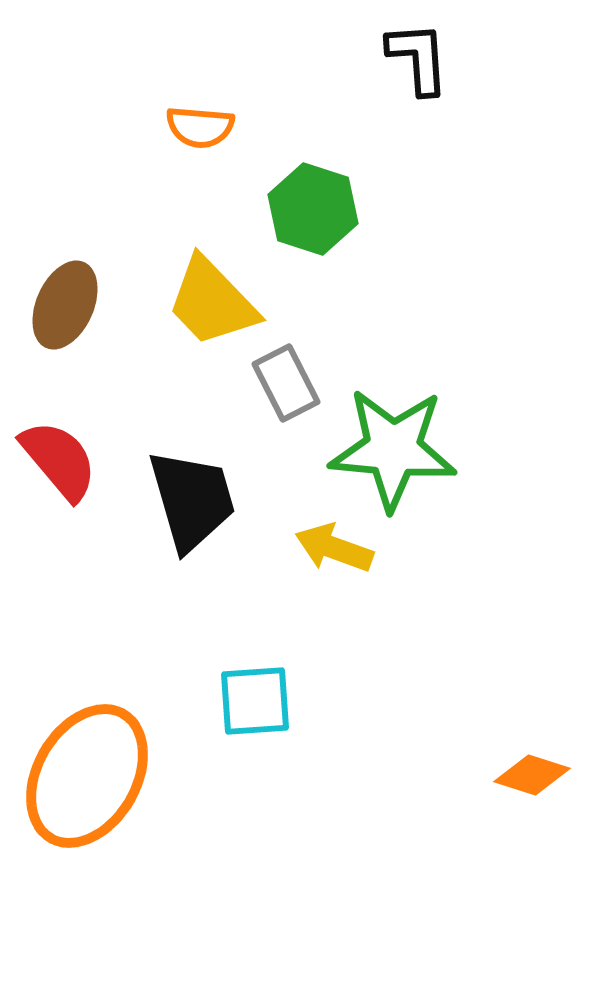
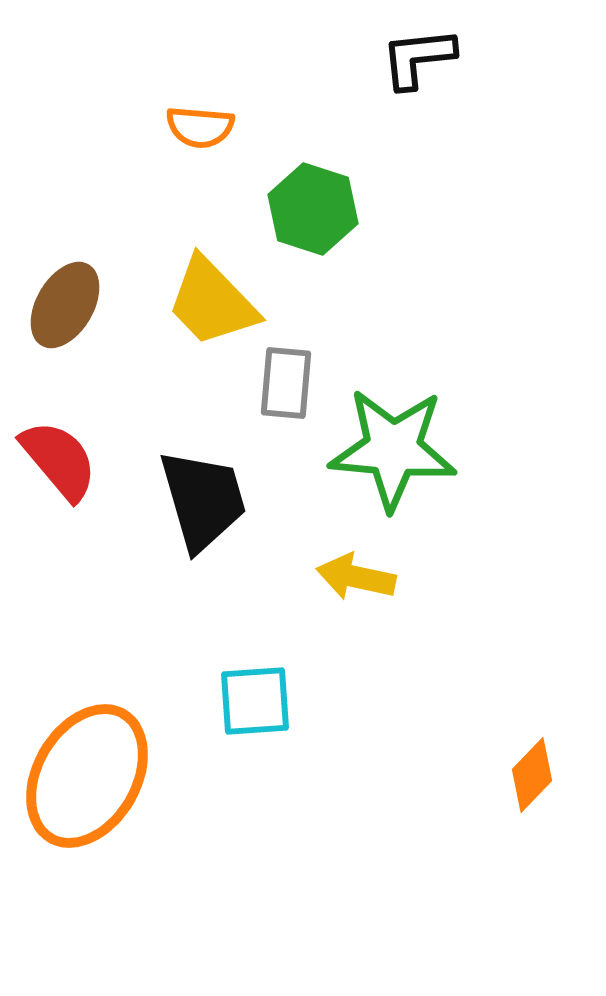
black L-shape: rotated 92 degrees counterclockwise
brown ellipse: rotated 6 degrees clockwise
gray rectangle: rotated 32 degrees clockwise
black trapezoid: moved 11 px right
yellow arrow: moved 22 px right, 29 px down; rotated 8 degrees counterclockwise
orange diamond: rotated 64 degrees counterclockwise
